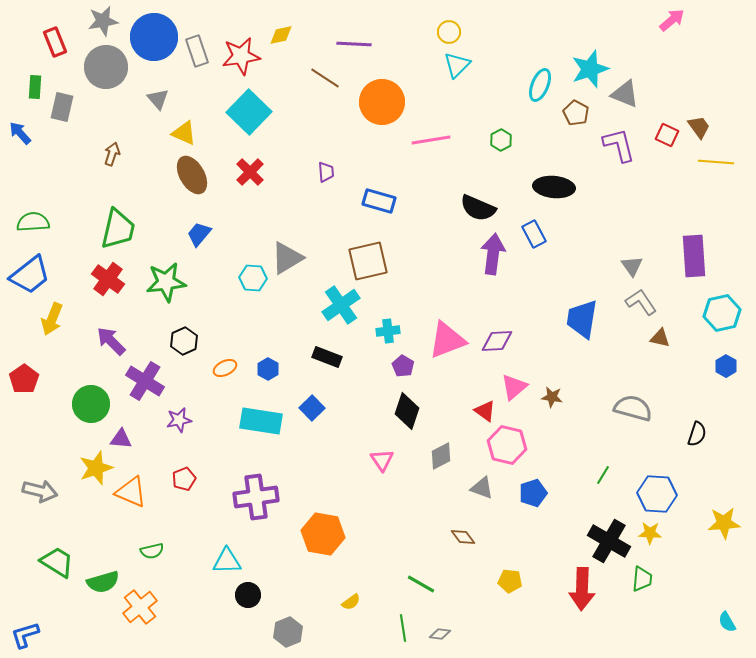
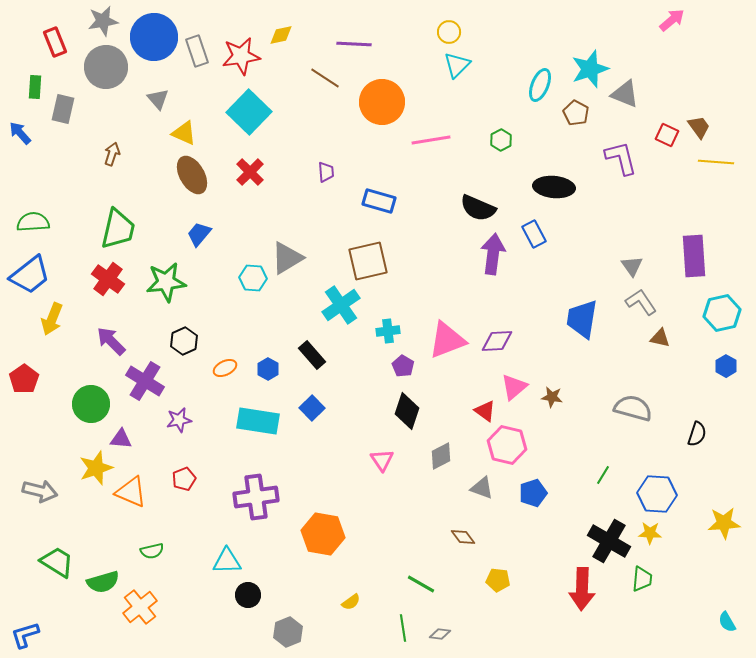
gray rectangle at (62, 107): moved 1 px right, 2 px down
purple L-shape at (619, 145): moved 2 px right, 13 px down
black rectangle at (327, 357): moved 15 px left, 2 px up; rotated 28 degrees clockwise
cyan rectangle at (261, 421): moved 3 px left
yellow pentagon at (510, 581): moved 12 px left, 1 px up
